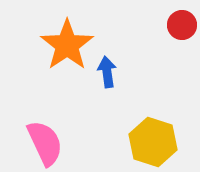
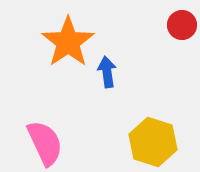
orange star: moved 1 px right, 3 px up
